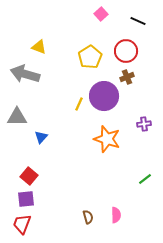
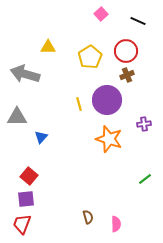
yellow triangle: moved 9 px right; rotated 21 degrees counterclockwise
brown cross: moved 2 px up
purple circle: moved 3 px right, 4 px down
yellow line: rotated 40 degrees counterclockwise
orange star: moved 2 px right
pink semicircle: moved 9 px down
